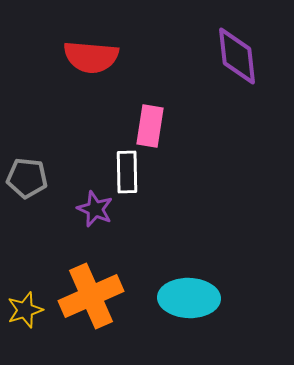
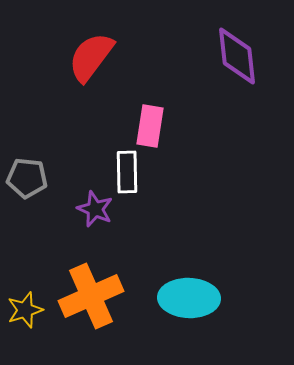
red semicircle: rotated 122 degrees clockwise
